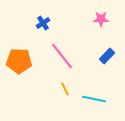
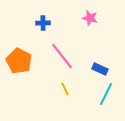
pink star: moved 11 px left, 1 px up; rotated 14 degrees clockwise
blue cross: rotated 32 degrees clockwise
blue rectangle: moved 7 px left, 13 px down; rotated 70 degrees clockwise
orange pentagon: rotated 25 degrees clockwise
cyan line: moved 12 px right, 5 px up; rotated 75 degrees counterclockwise
